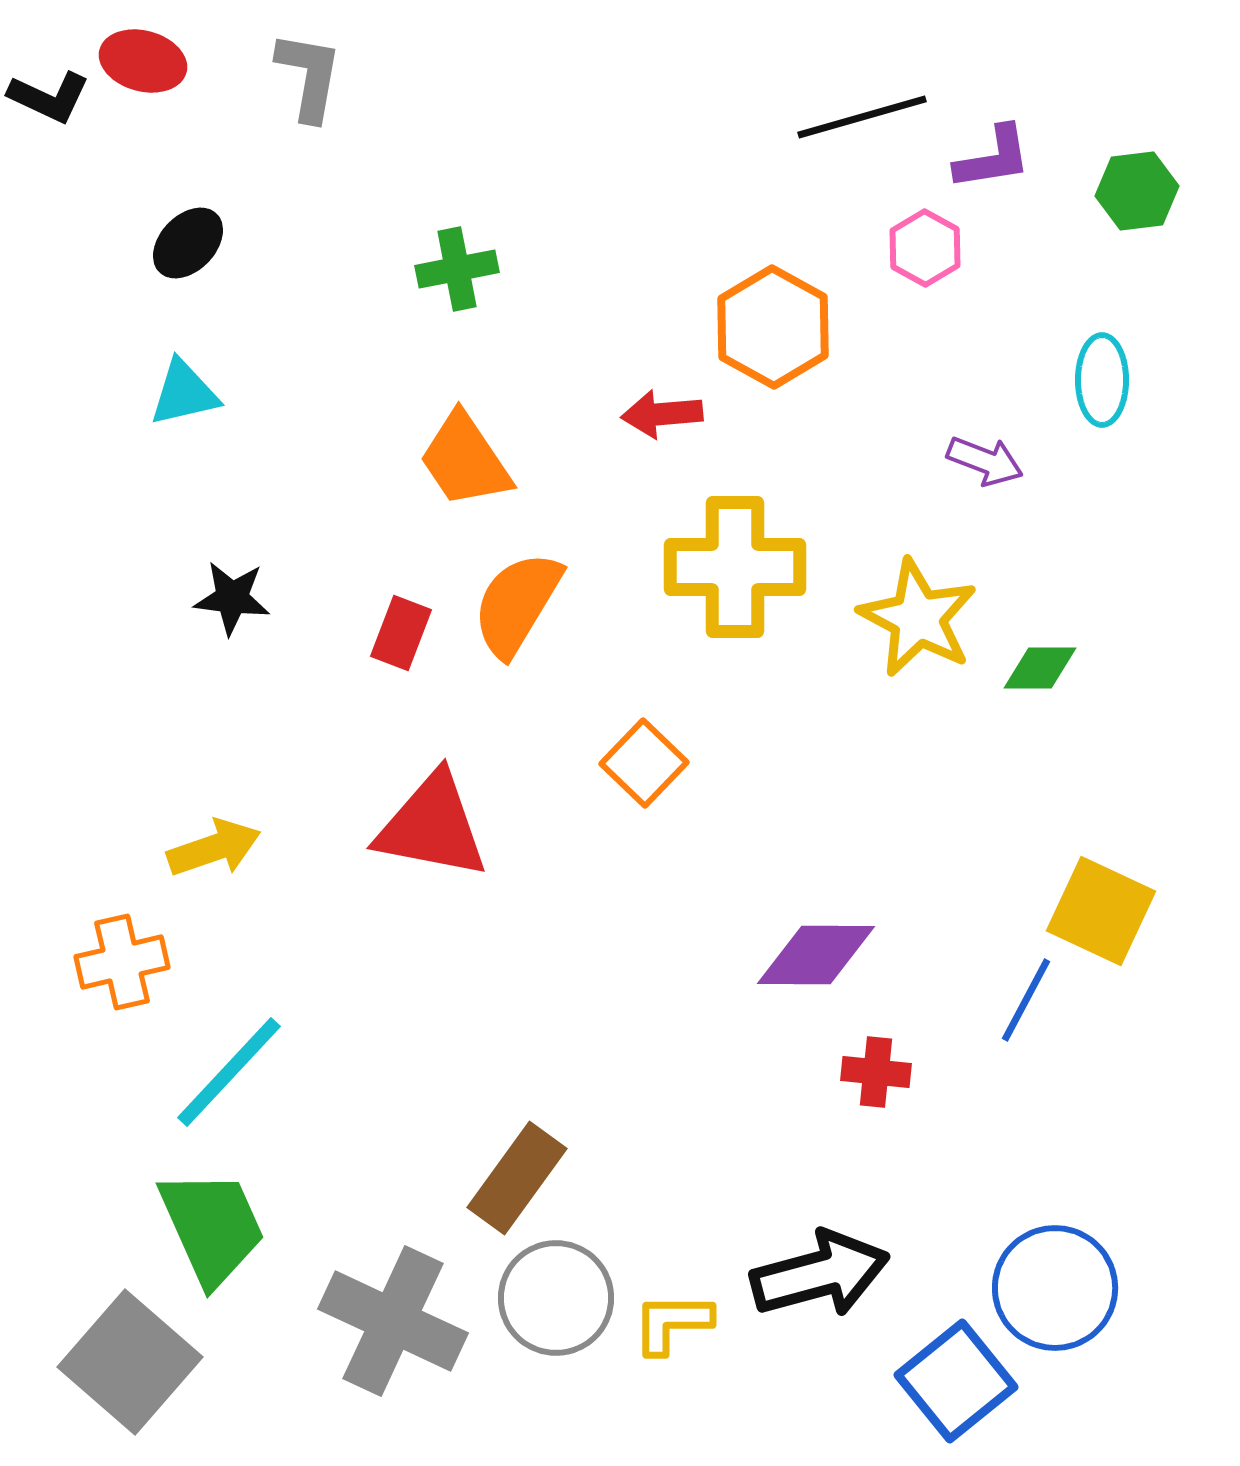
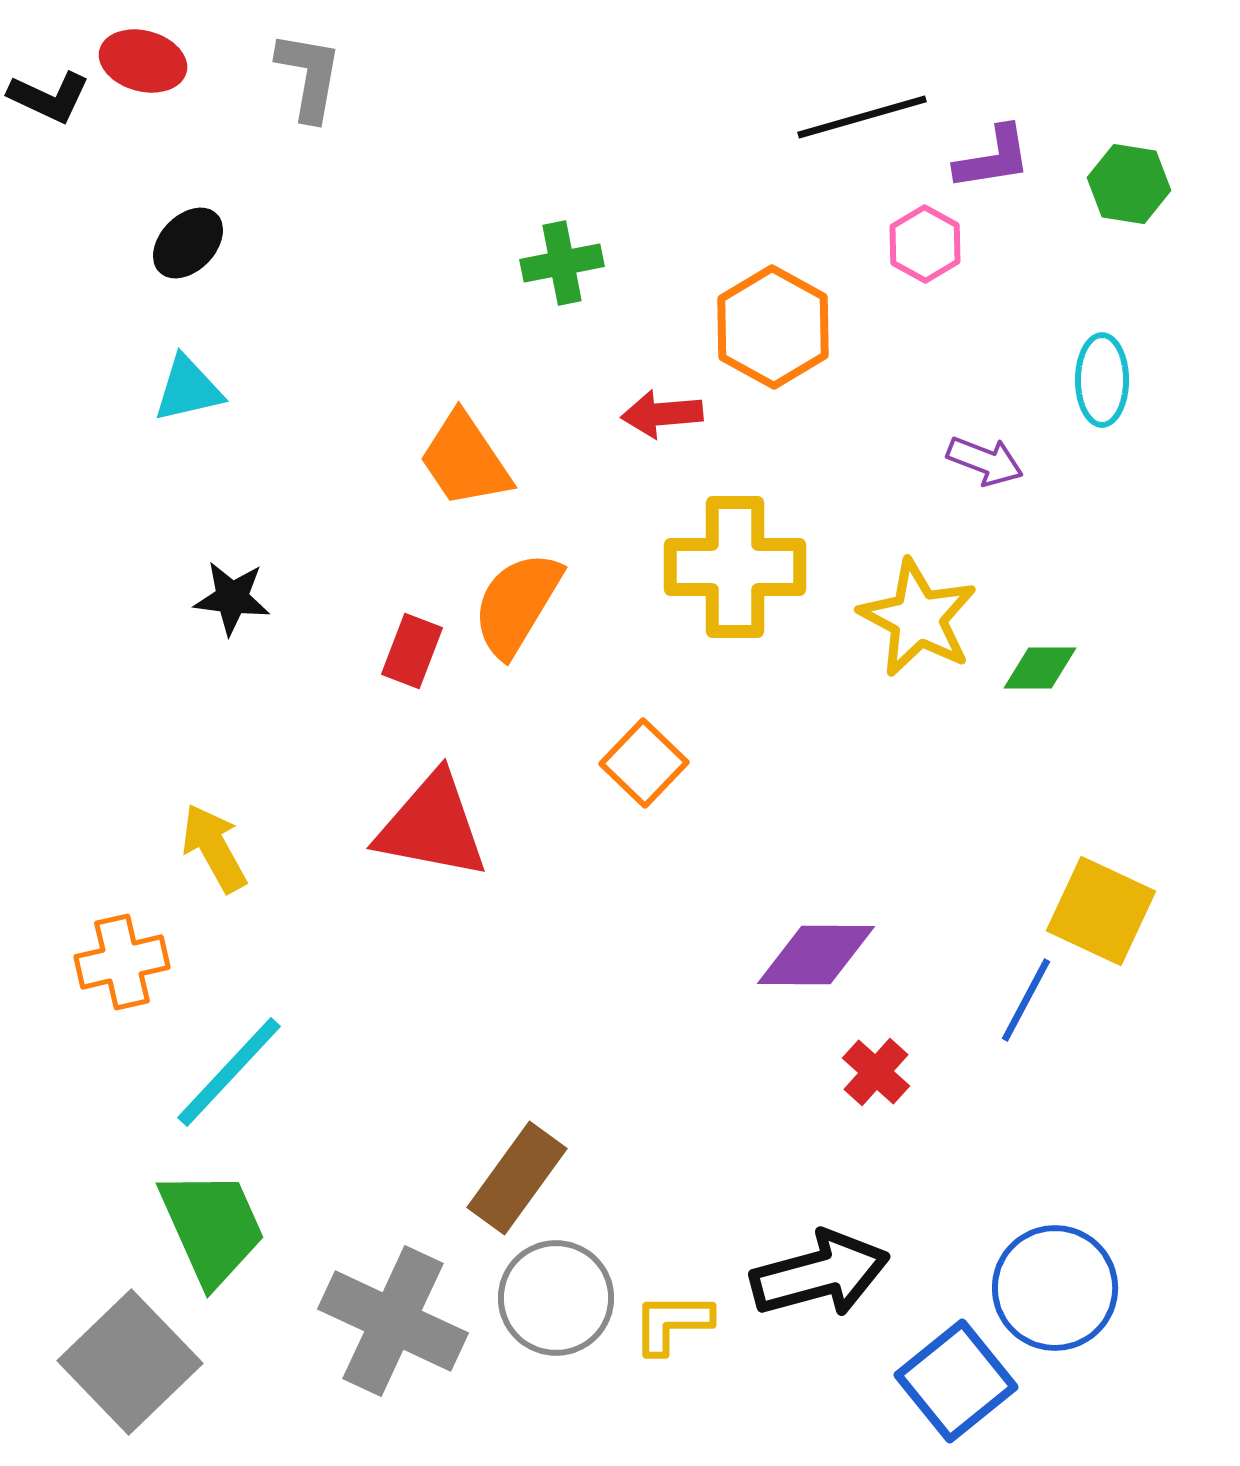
green hexagon: moved 8 px left, 7 px up; rotated 16 degrees clockwise
pink hexagon: moved 4 px up
green cross: moved 105 px right, 6 px up
cyan triangle: moved 4 px right, 4 px up
red rectangle: moved 11 px right, 18 px down
yellow arrow: rotated 100 degrees counterclockwise
red cross: rotated 36 degrees clockwise
gray square: rotated 5 degrees clockwise
